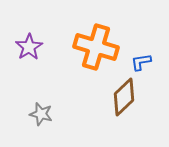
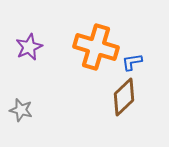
purple star: rotated 8 degrees clockwise
blue L-shape: moved 9 px left
gray star: moved 20 px left, 4 px up
